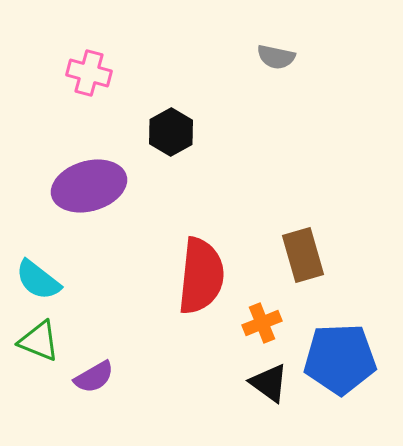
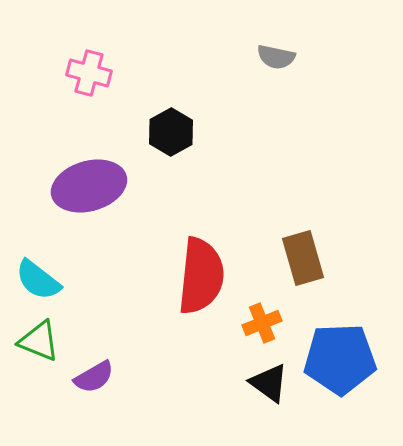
brown rectangle: moved 3 px down
